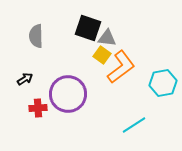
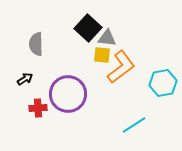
black square: rotated 24 degrees clockwise
gray semicircle: moved 8 px down
yellow square: rotated 30 degrees counterclockwise
